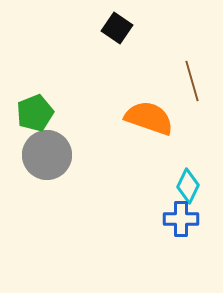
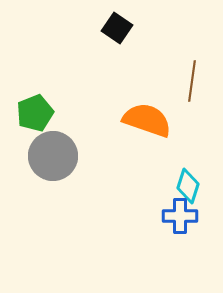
brown line: rotated 24 degrees clockwise
orange semicircle: moved 2 px left, 2 px down
gray circle: moved 6 px right, 1 px down
cyan diamond: rotated 8 degrees counterclockwise
blue cross: moved 1 px left, 3 px up
